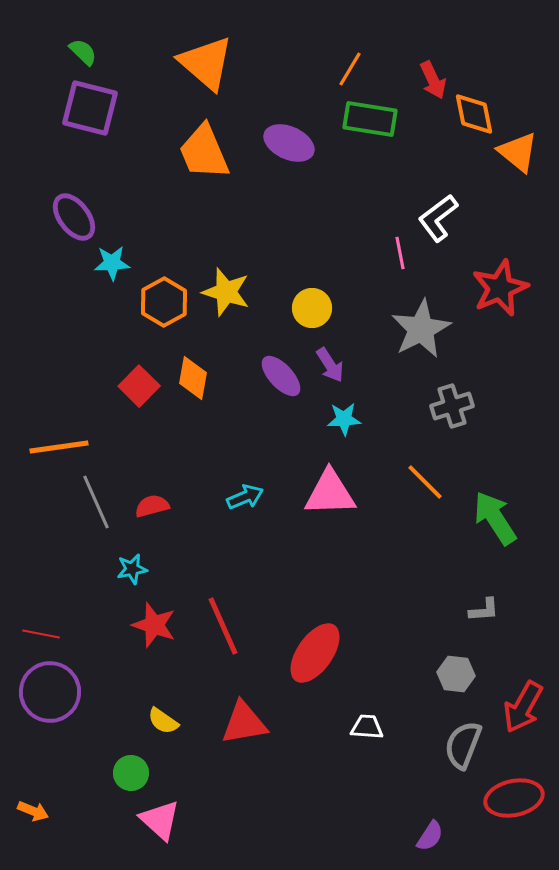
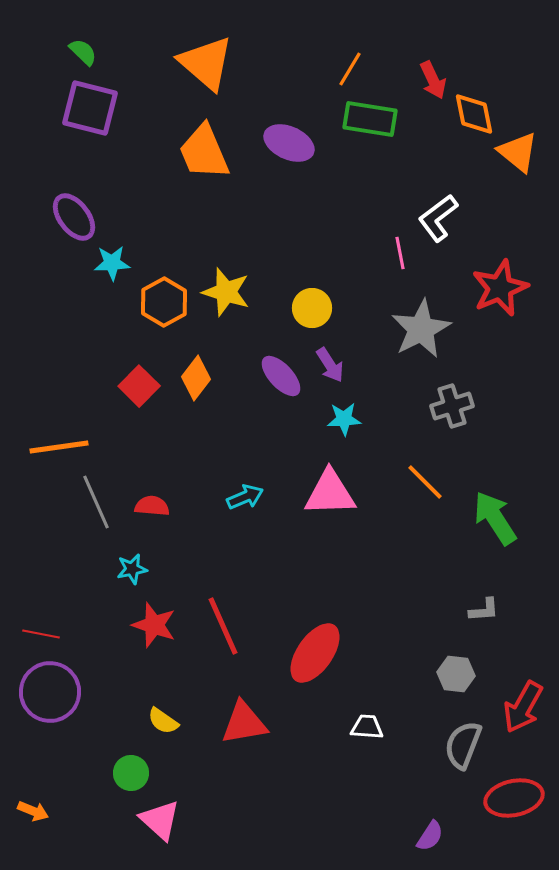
orange diamond at (193, 378): moved 3 px right; rotated 27 degrees clockwise
red semicircle at (152, 506): rotated 20 degrees clockwise
